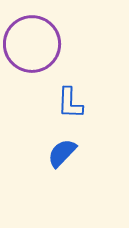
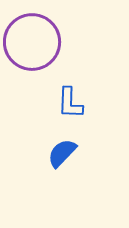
purple circle: moved 2 px up
